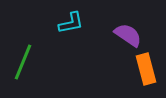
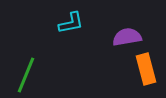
purple semicircle: moved 1 px left, 2 px down; rotated 44 degrees counterclockwise
green line: moved 3 px right, 13 px down
